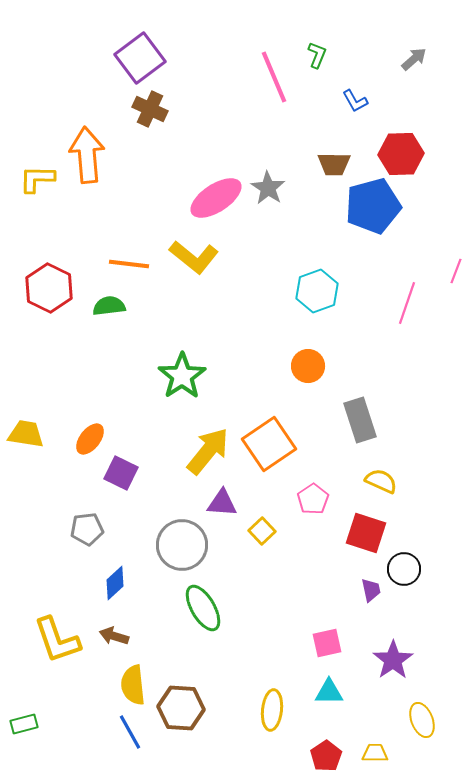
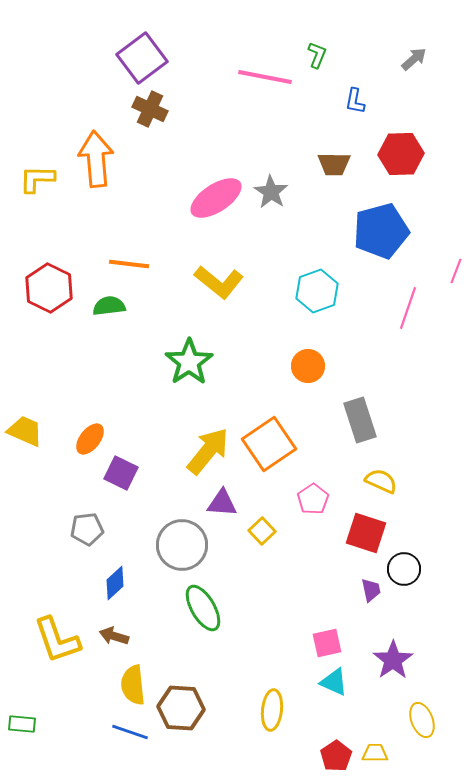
purple square at (140, 58): moved 2 px right
pink line at (274, 77): moved 9 px left; rotated 56 degrees counterclockwise
blue L-shape at (355, 101): rotated 40 degrees clockwise
orange arrow at (87, 155): moved 9 px right, 4 px down
gray star at (268, 188): moved 3 px right, 4 px down
blue pentagon at (373, 206): moved 8 px right, 25 px down
yellow L-shape at (194, 257): moved 25 px right, 25 px down
pink line at (407, 303): moved 1 px right, 5 px down
green star at (182, 376): moved 7 px right, 14 px up
yellow trapezoid at (26, 434): moved 1 px left, 3 px up; rotated 15 degrees clockwise
cyan triangle at (329, 692): moved 5 px right, 10 px up; rotated 24 degrees clockwise
green rectangle at (24, 724): moved 2 px left; rotated 20 degrees clockwise
blue line at (130, 732): rotated 42 degrees counterclockwise
red pentagon at (326, 756): moved 10 px right
